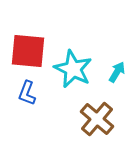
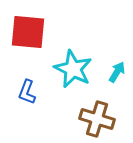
red square: moved 19 px up
blue L-shape: moved 1 px up
brown cross: rotated 24 degrees counterclockwise
